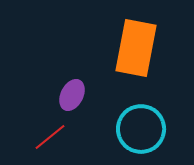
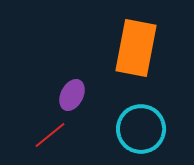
red line: moved 2 px up
